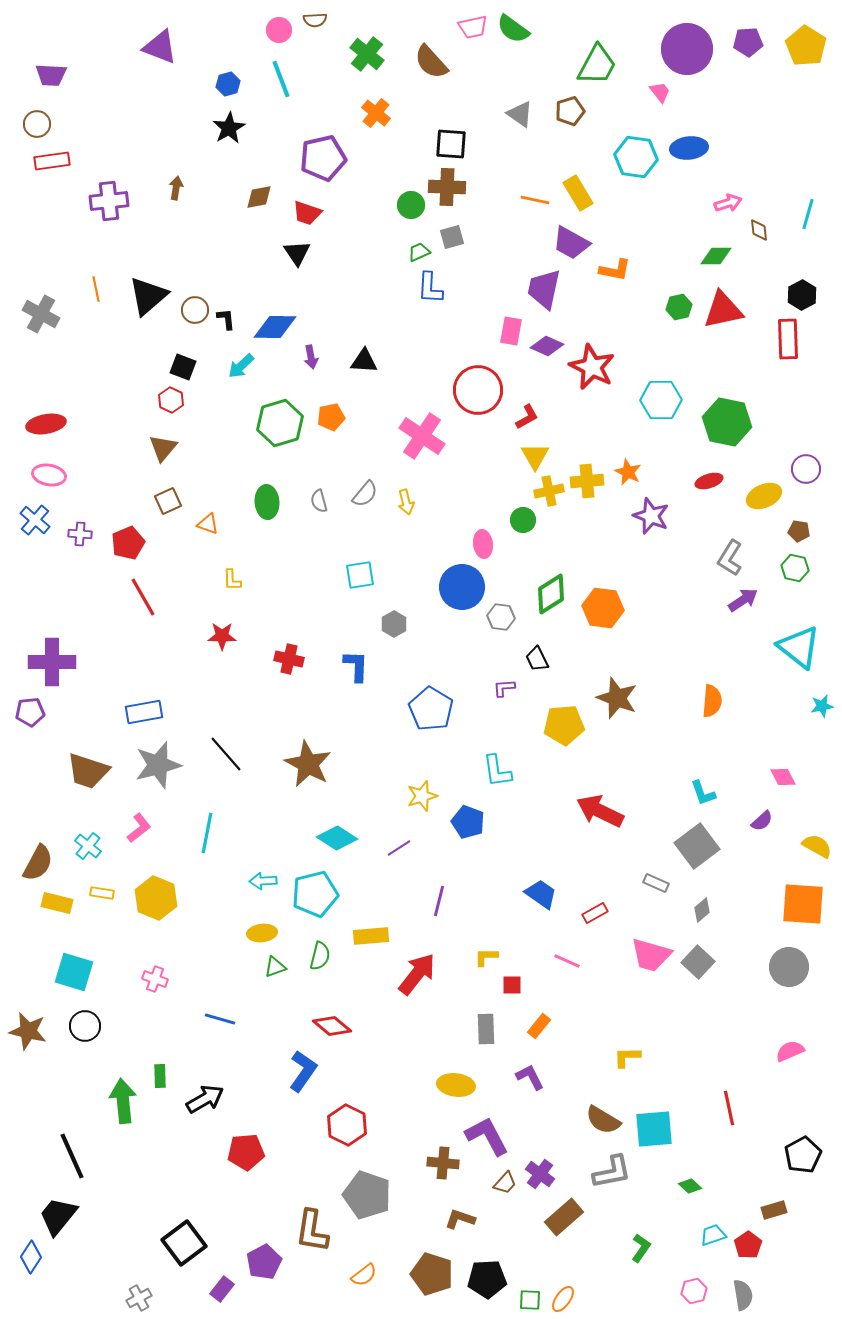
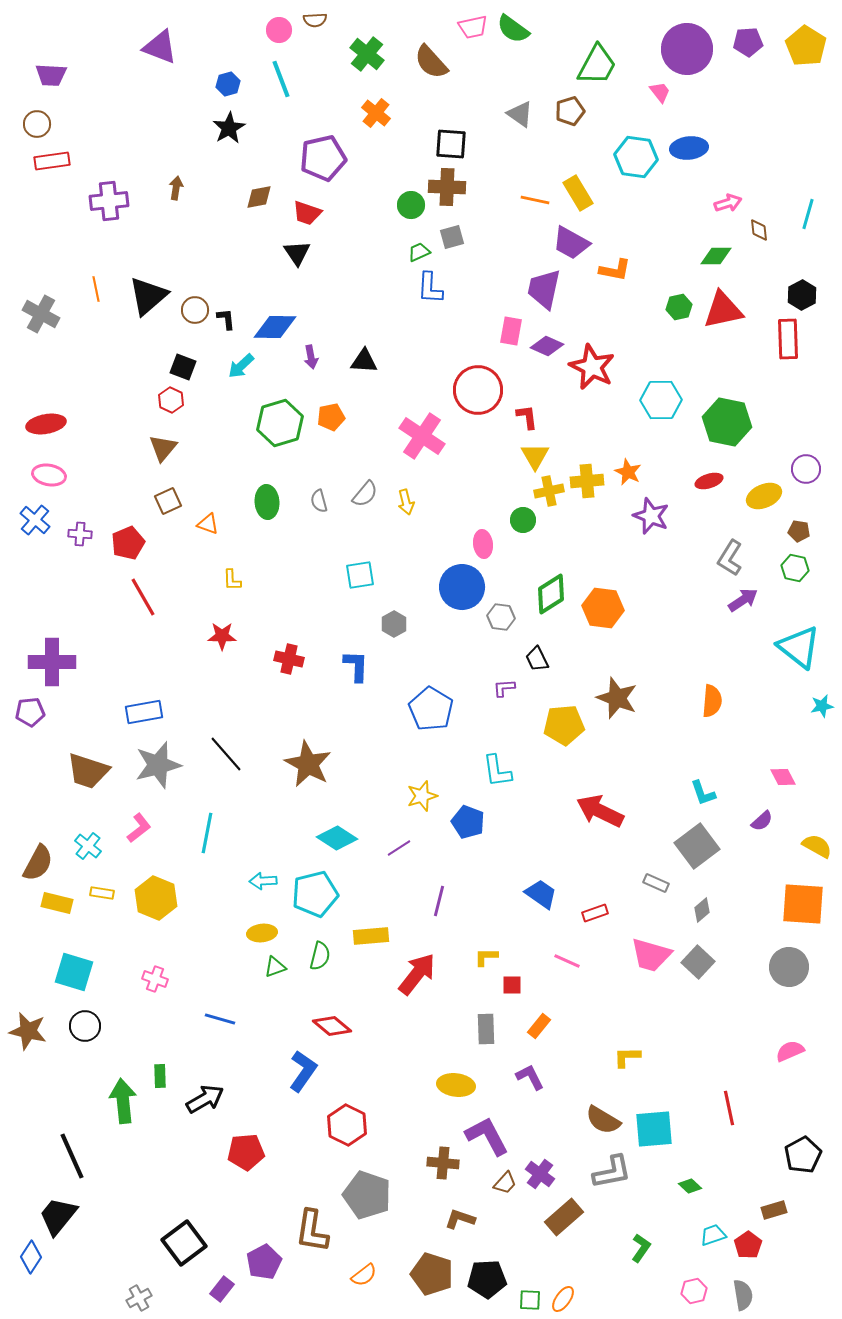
red L-shape at (527, 417): rotated 68 degrees counterclockwise
red rectangle at (595, 913): rotated 10 degrees clockwise
